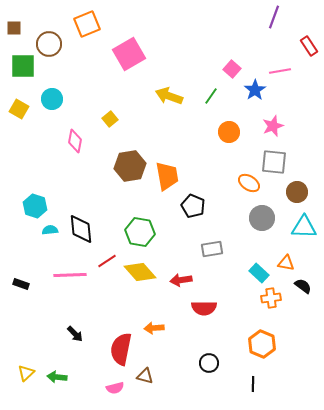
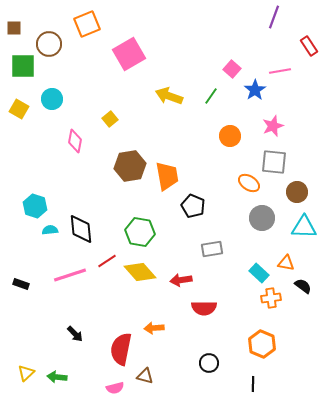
orange circle at (229, 132): moved 1 px right, 4 px down
pink line at (70, 275): rotated 16 degrees counterclockwise
